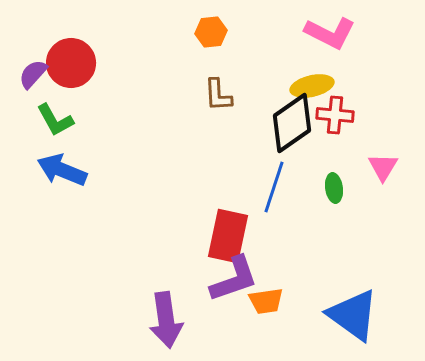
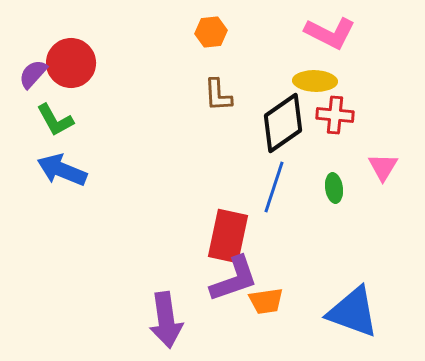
yellow ellipse: moved 3 px right, 5 px up; rotated 15 degrees clockwise
black diamond: moved 9 px left
blue triangle: moved 3 px up; rotated 16 degrees counterclockwise
